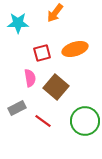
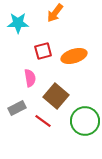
orange ellipse: moved 1 px left, 7 px down
red square: moved 1 px right, 2 px up
brown square: moved 9 px down
